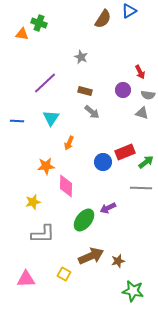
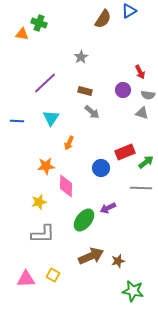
gray star: rotated 16 degrees clockwise
blue circle: moved 2 px left, 6 px down
yellow star: moved 6 px right
yellow square: moved 11 px left, 1 px down
